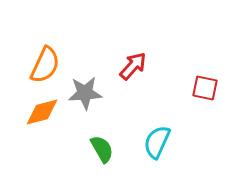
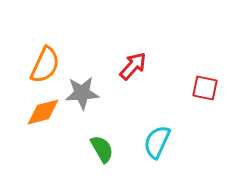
gray star: moved 3 px left
orange diamond: moved 1 px right
